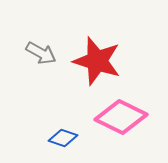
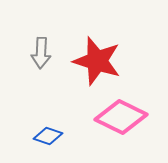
gray arrow: rotated 64 degrees clockwise
blue diamond: moved 15 px left, 2 px up
